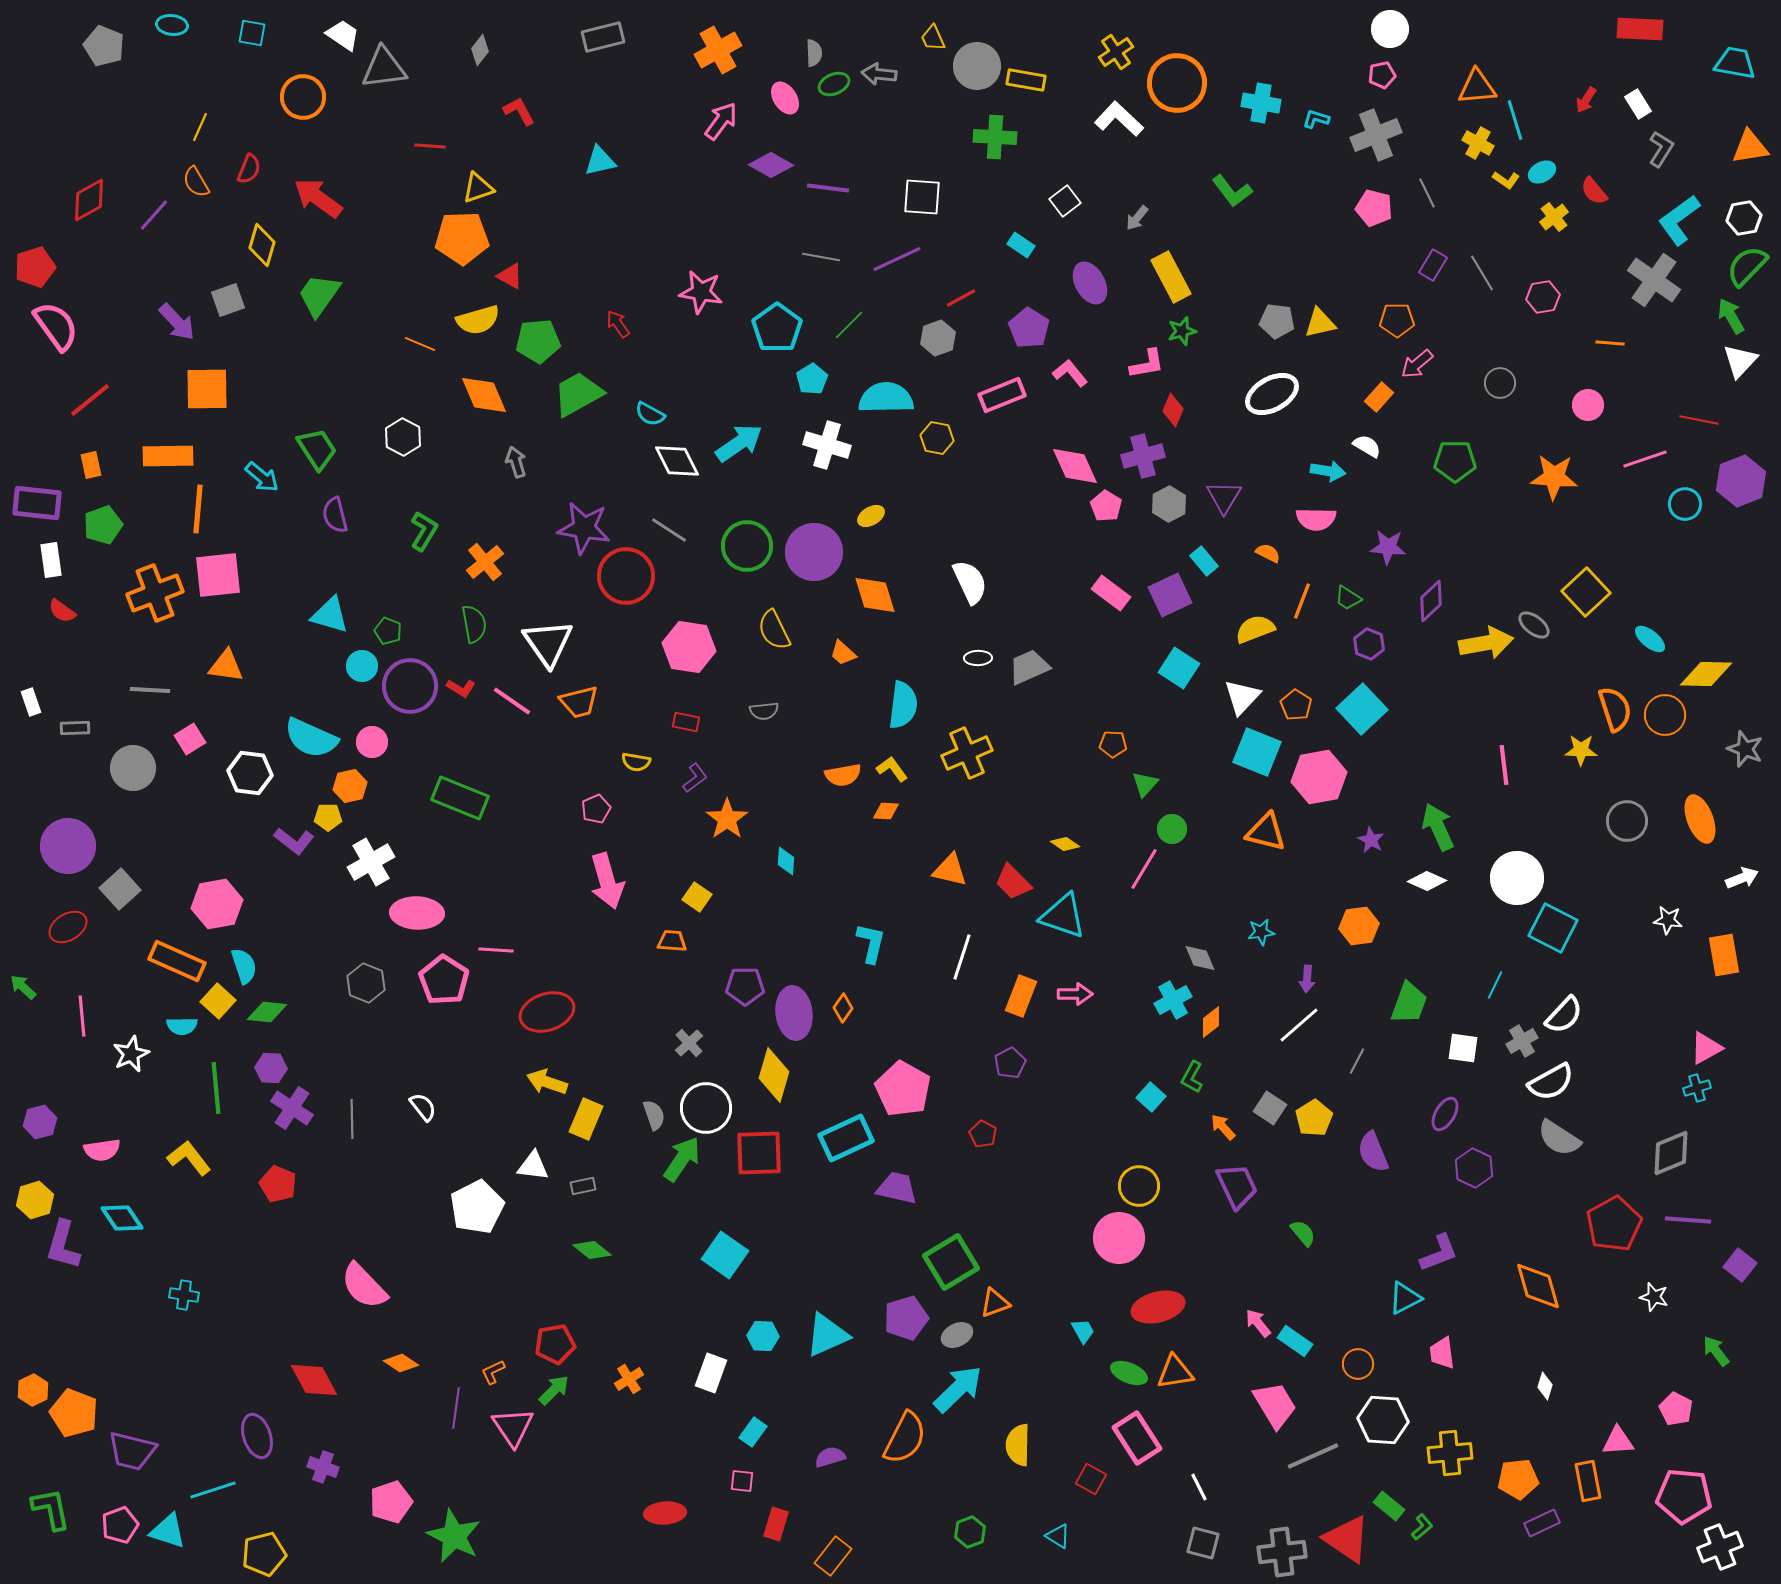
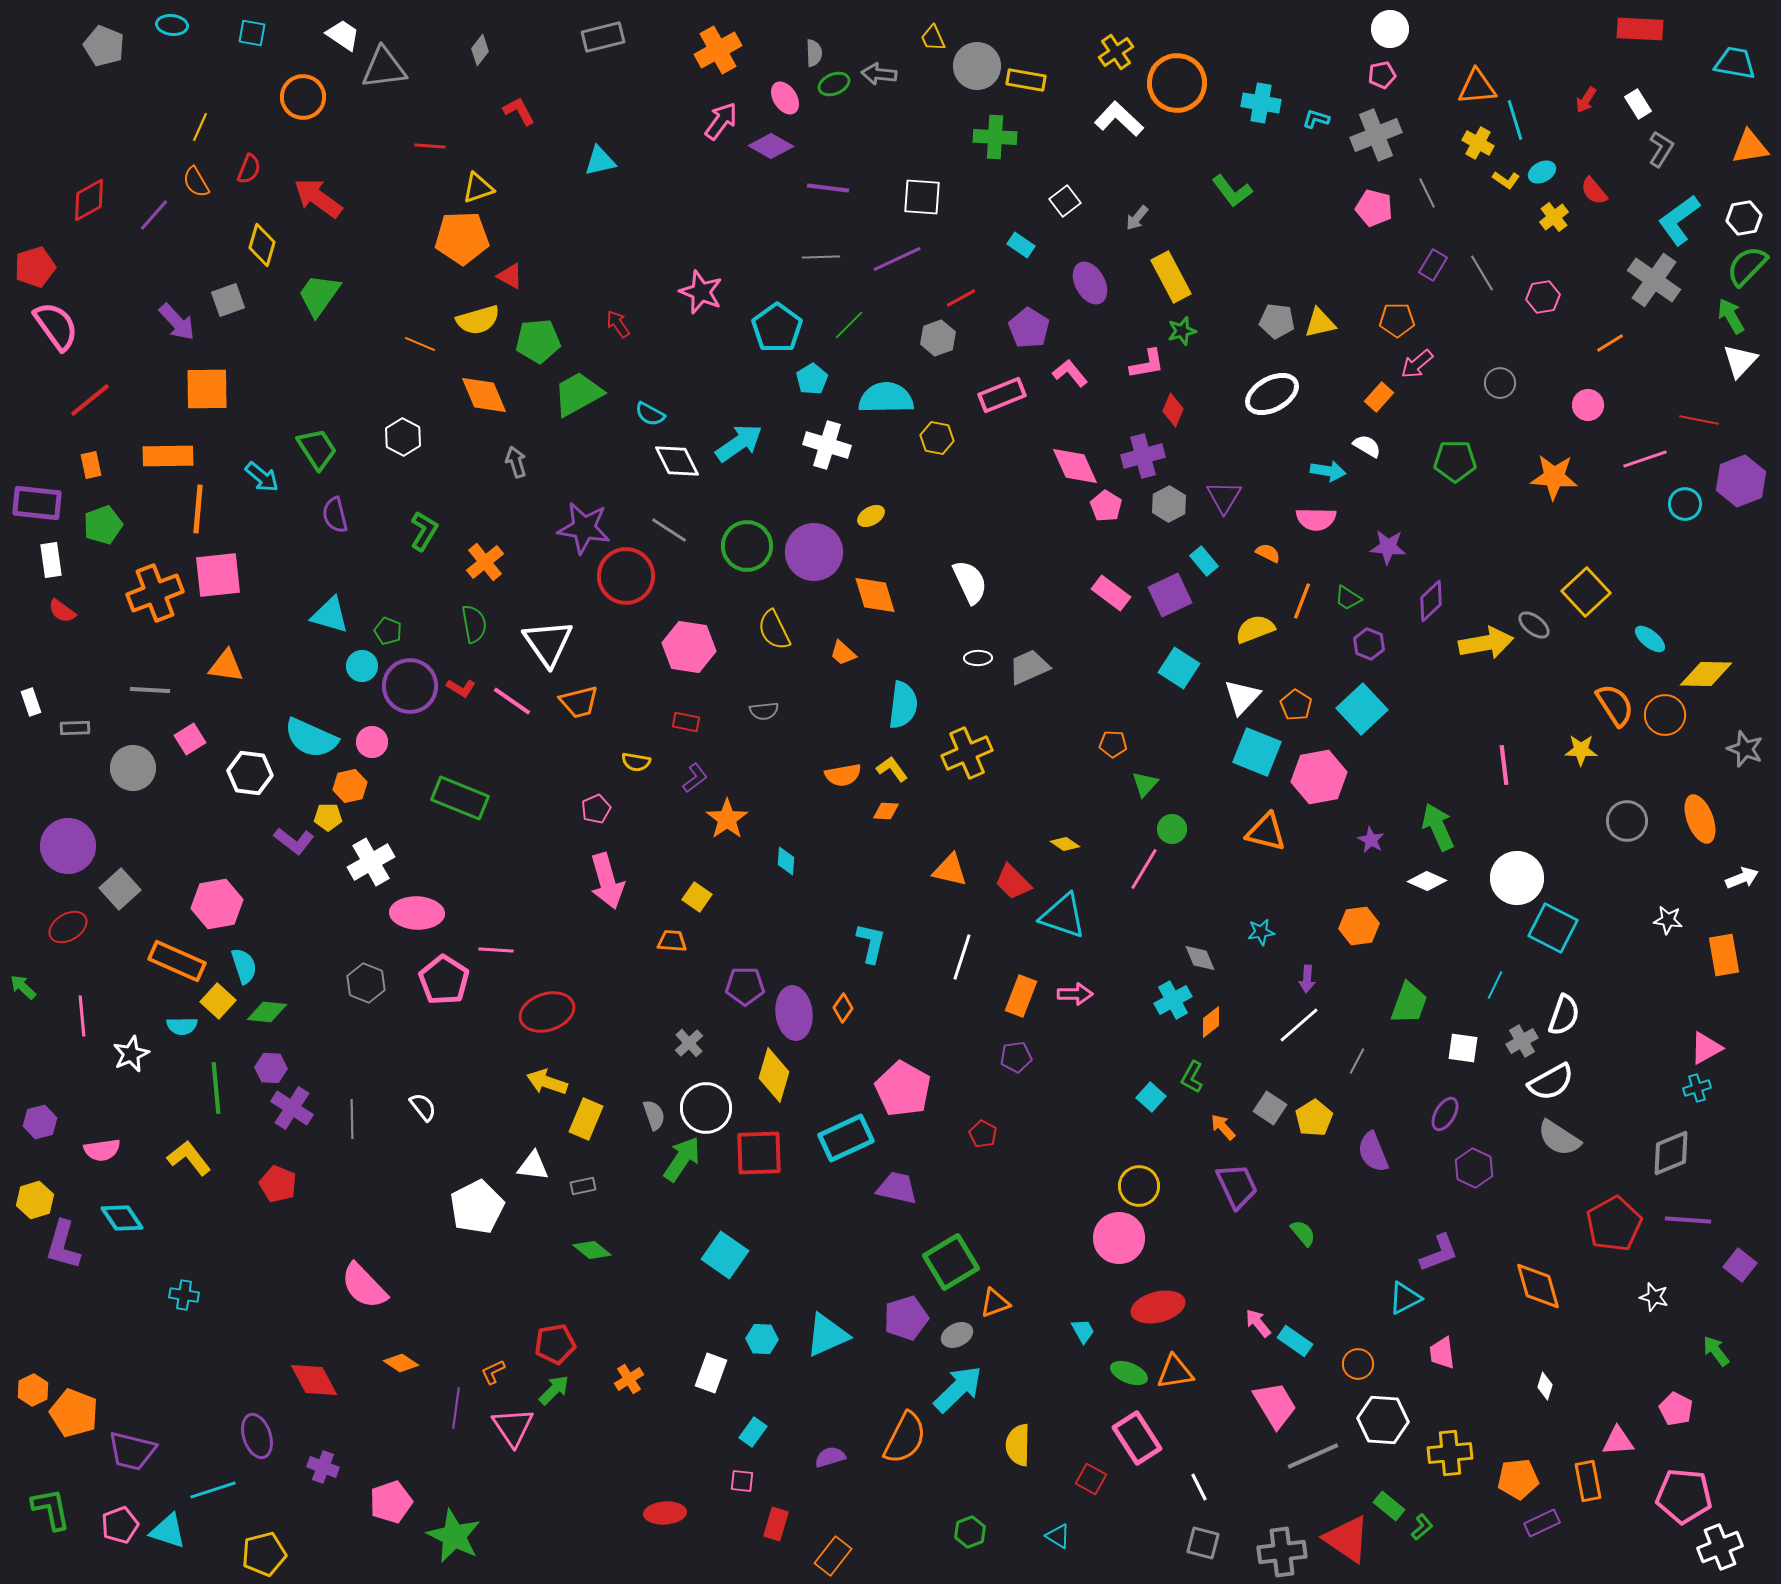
purple diamond at (771, 165): moved 19 px up
gray line at (821, 257): rotated 12 degrees counterclockwise
pink star at (701, 292): rotated 12 degrees clockwise
orange line at (1610, 343): rotated 36 degrees counterclockwise
orange semicircle at (1615, 709): moved 4 px up; rotated 15 degrees counterclockwise
white semicircle at (1564, 1015): rotated 24 degrees counterclockwise
purple pentagon at (1010, 1063): moved 6 px right, 6 px up; rotated 20 degrees clockwise
cyan hexagon at (763, 1336): moved 1 px left, 3 px down
